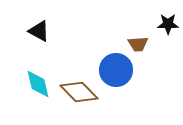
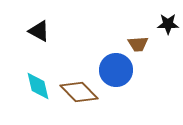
cyan diamond: moved 2 px down
